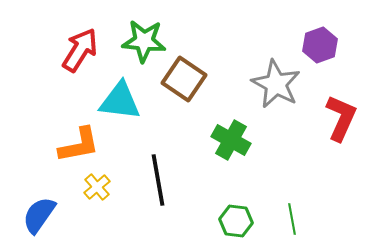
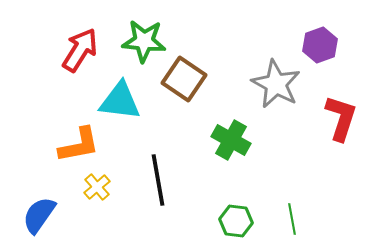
red L-shape: rotated 6 degrees counterclockwise
